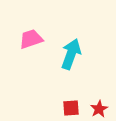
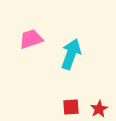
red square: moved 1 px up
